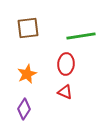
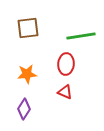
orange star: rotated 18 degrees clockwise
